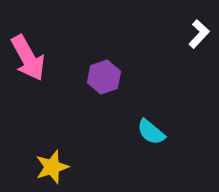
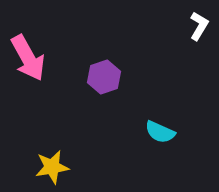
white L-shape: moved 8 px up; rotated 12 degrees counterclockwise
cyan semicircle: moved 9 px right; rotated 16 degrees counterclockwise
yellow star: rotated 8 degrees clockwise
